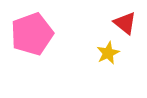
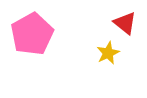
pink pentagon: rotated 9 degrees counterclockwise
